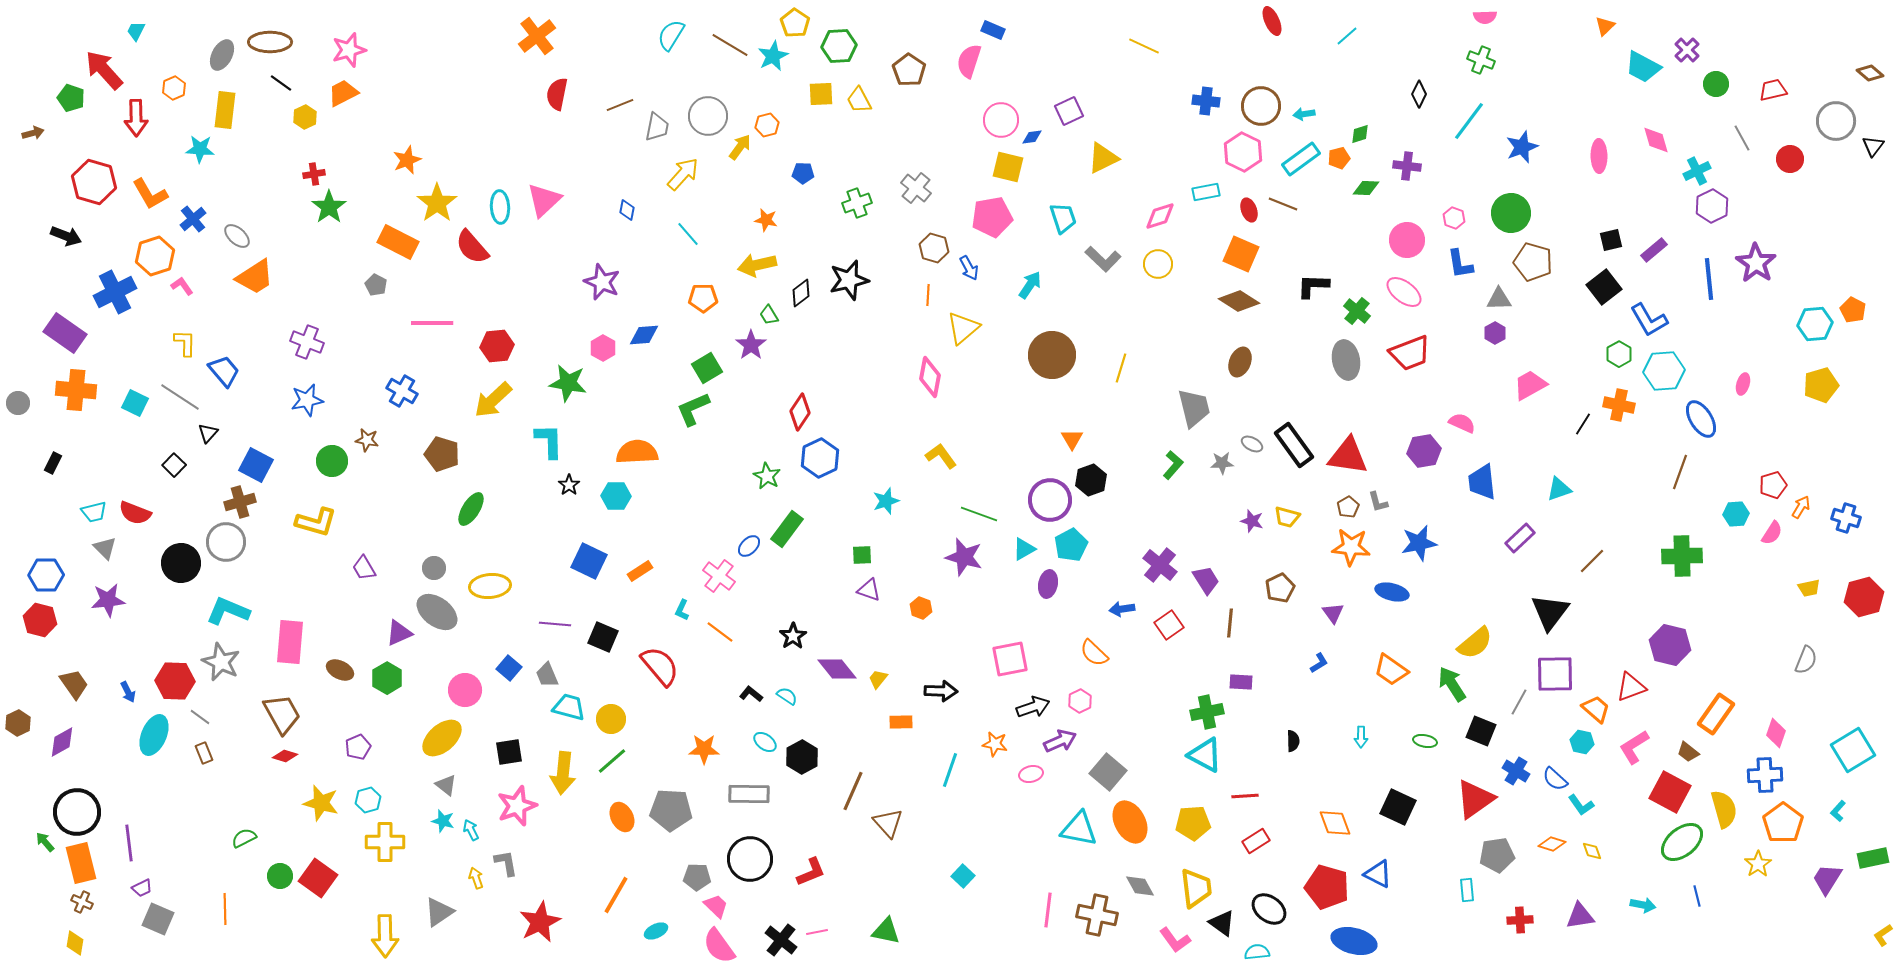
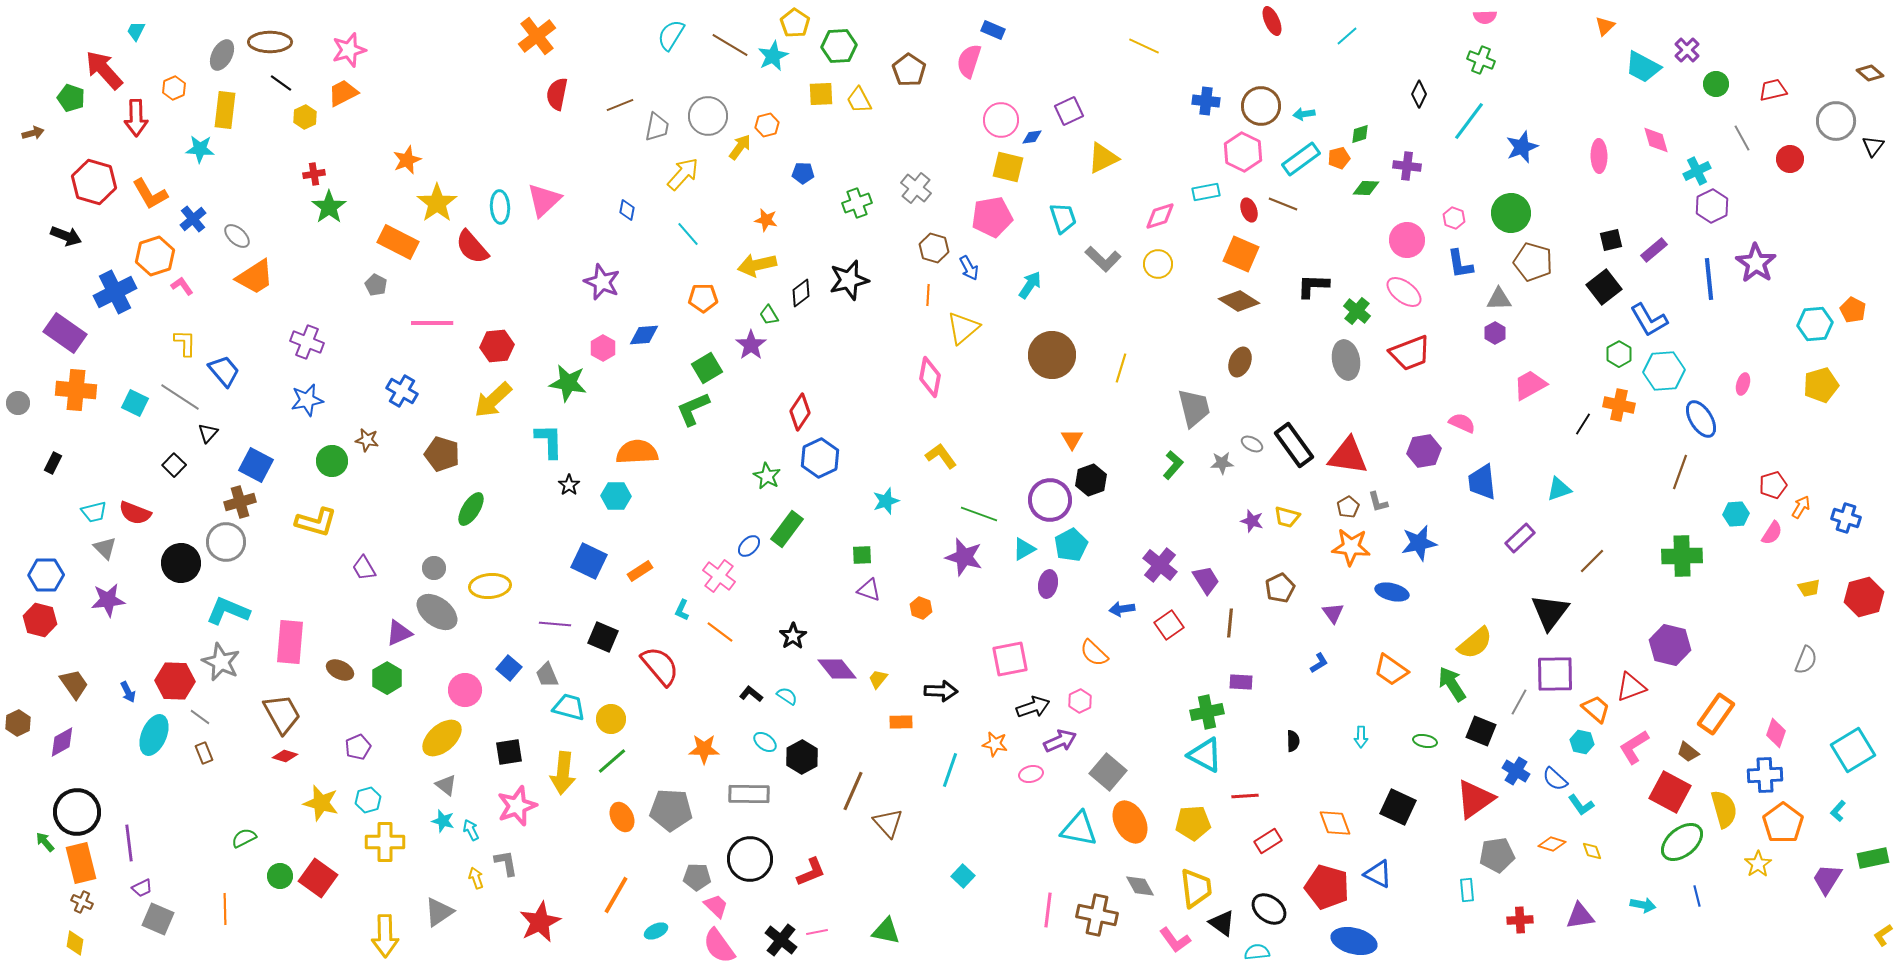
red rectangle at (1256, 841): moved 12 px right
